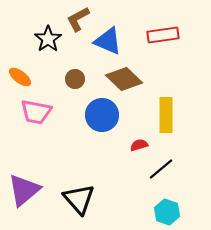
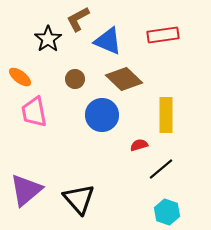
pink trapezoid: moved 2 px left; rotated 68 degrees clockwise
purple triangle: moved 2 px right
